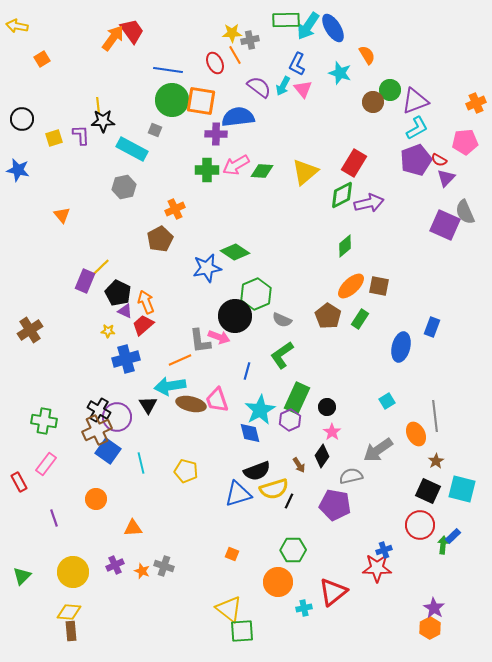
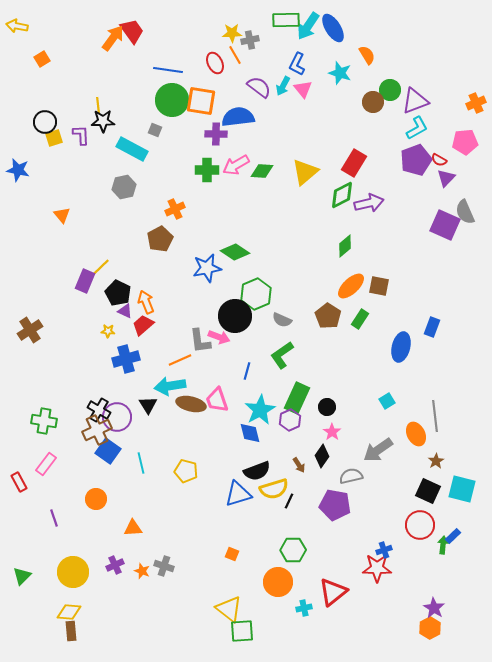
black circle at (22, 119): moved 23 px right, 3 px down
